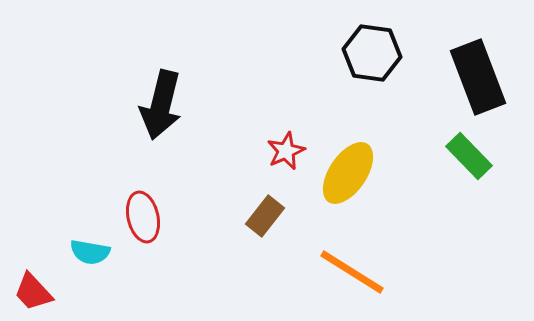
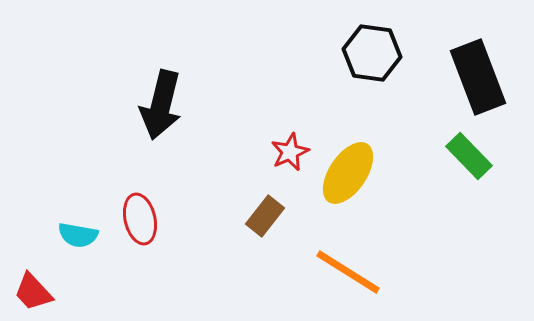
red star: moved 4 px right, 1 px down
red ellipse: moved 3 px left, 2 px down
cyan semicircle: moved 12 px left, 17 px up
orange line: moved 4 px left
